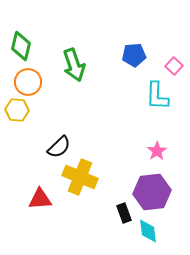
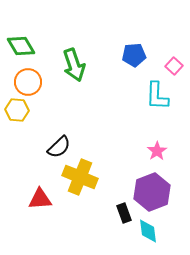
green diamond: rotated 44 degrees counterclockwise
purple hexagon: rotated 15 degrees counterclockwise
